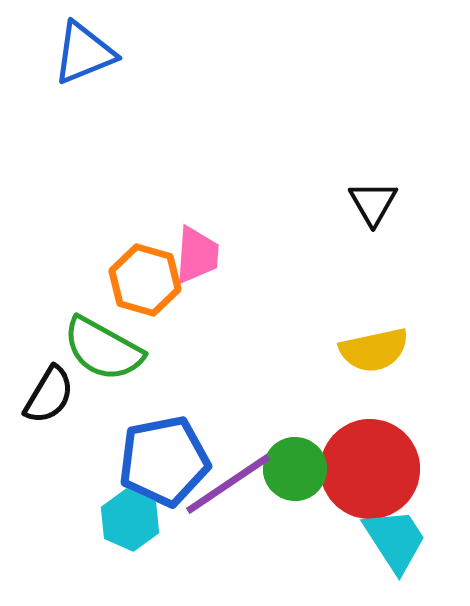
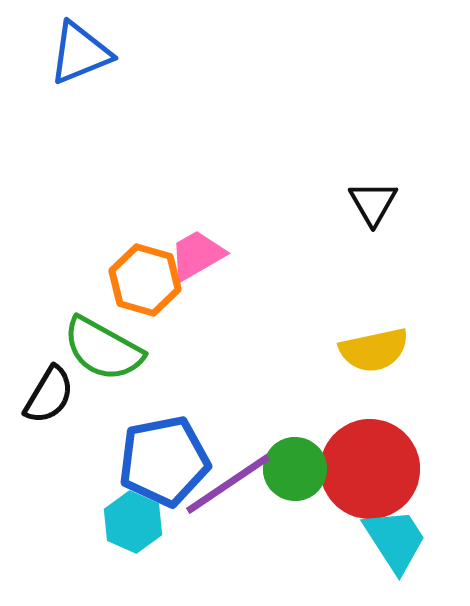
blue triangle: moved 4 px left
pink trapezoid: rotated 124 degrees counterclockwise
cyan hexagon: moved 3 px right, 2 px down
